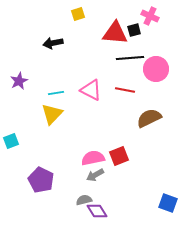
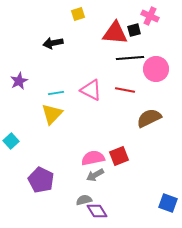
cyan square: rotated 21 degrees counterclockwise
